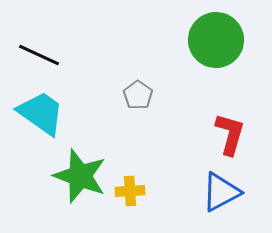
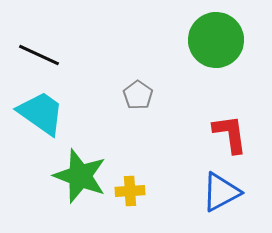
red L-shape: rotated 24 degrees counterclockwise
